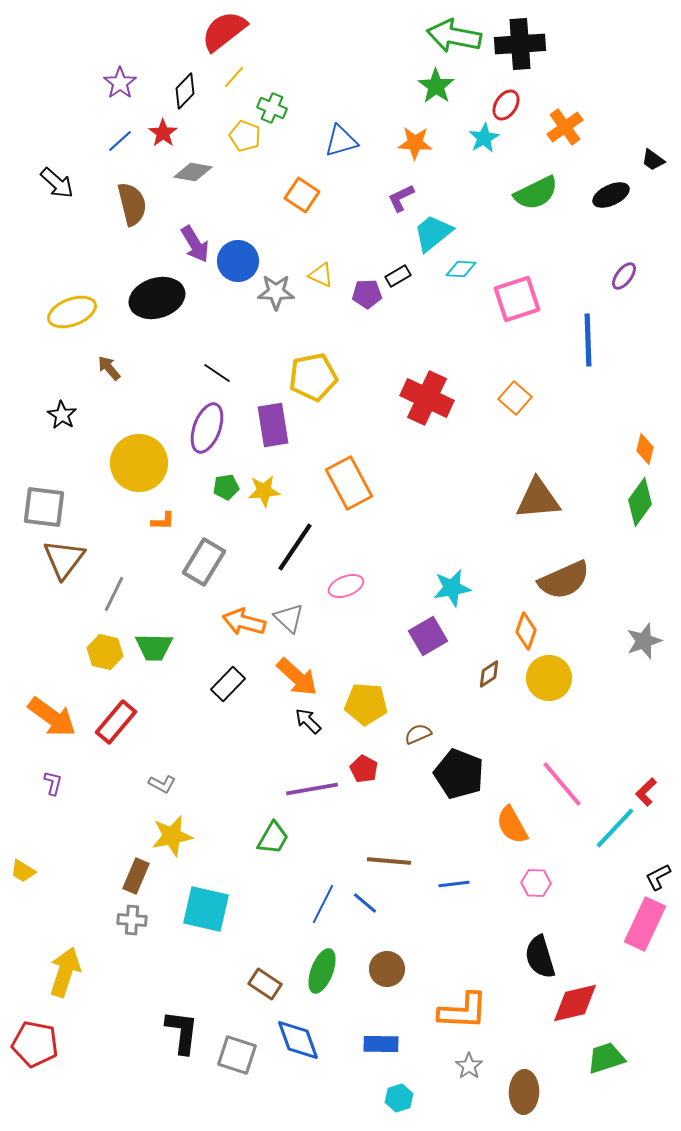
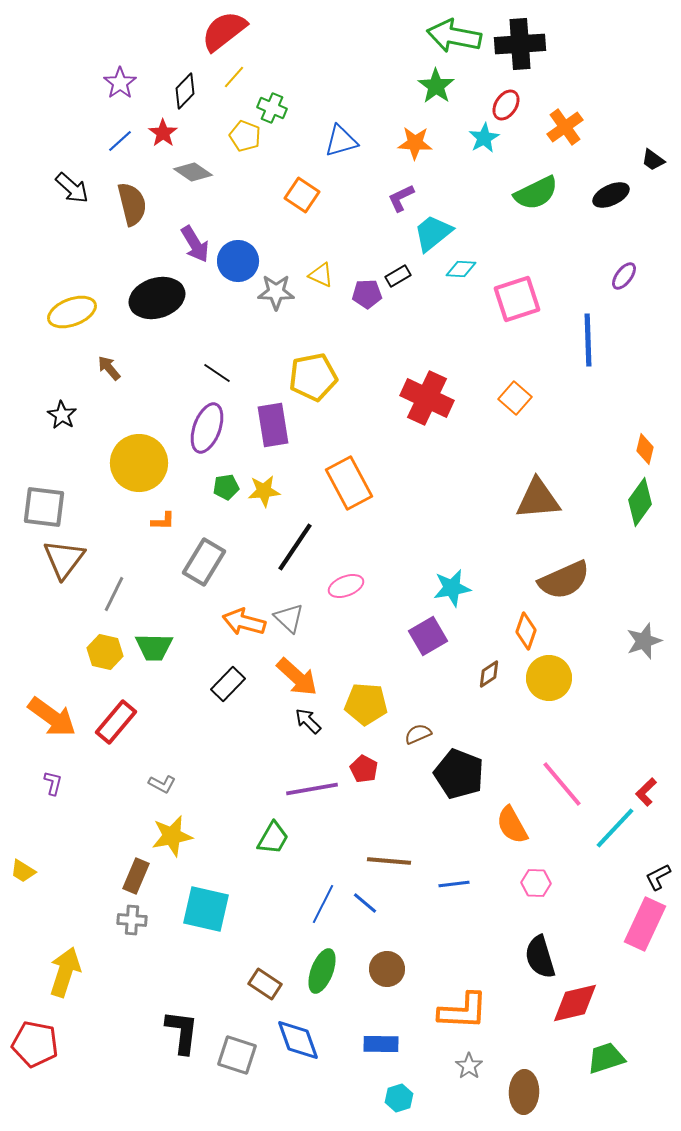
gray diamond at (193, 172): rotated 24 degrees clockwise
black arrow at (57, 183): moved 15 px right, 5 px down
